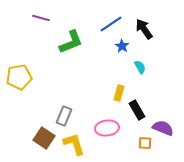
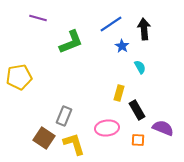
purple line: moved 3 px left
black arrow: rotated 30 degrees clockwise
orange square: moved 7 px left, 3 px up
